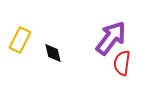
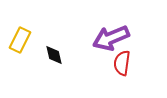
purple arrow: rotated 150 degrees counterclockwise
black diamond: moved 1 px right, 2 px down
